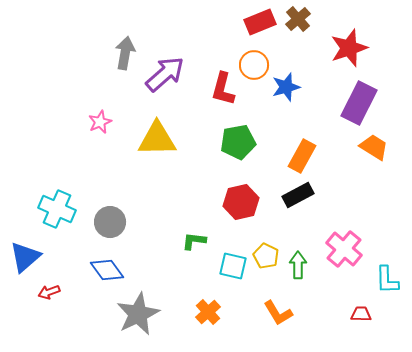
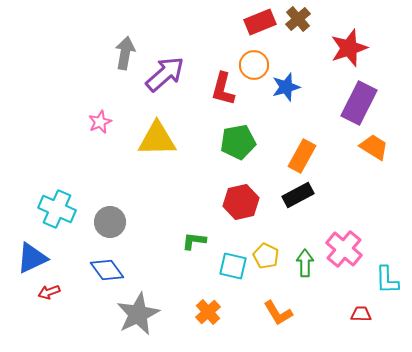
blue triangle: moved 7 px right, 1 px down; rotated 16 degrees clockwise
green arrow: moved 7 px right, 2 px up
